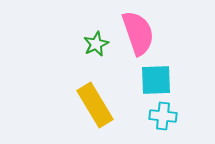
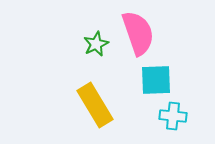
cyan cross: moved 10 px right
